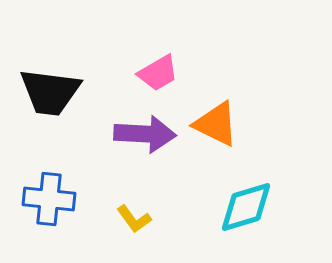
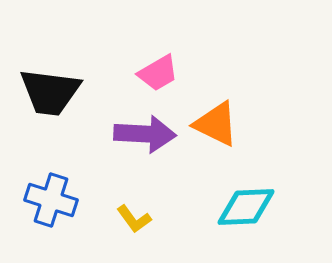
blue cross: moved 2 px right, 1 px down; rotated 12 degrees clockwise
cyan diamond: rotated 14 degrees clockwise
